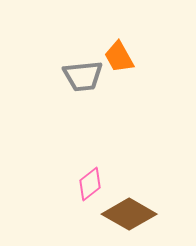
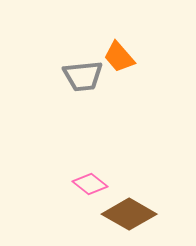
orange trapezoid: rotated 12 degrees counterclockwise
pink diamond: rotated 76 degrees clockwise
